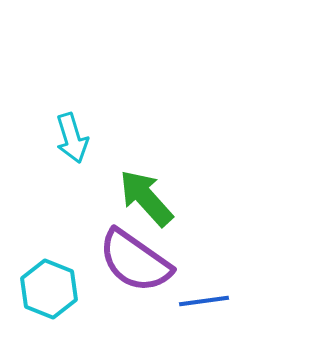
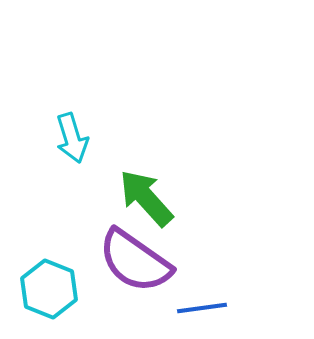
blue line: moved 2 px left, 7 px down
